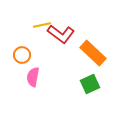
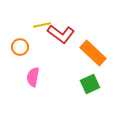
orange circle: moved 2 px left, 8 px up
